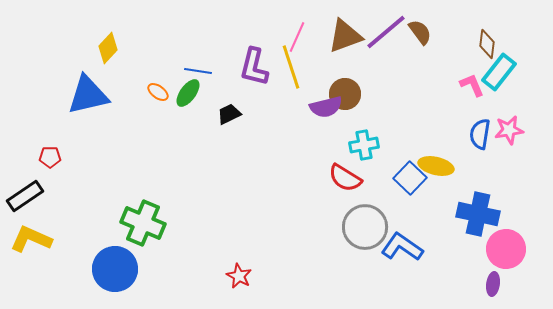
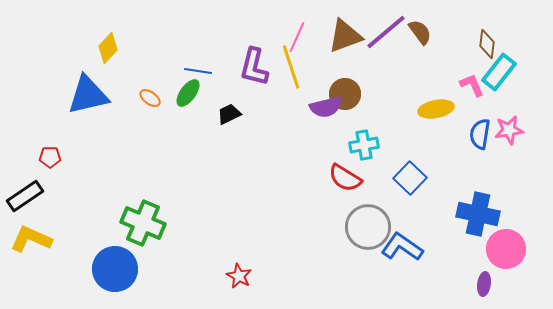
orange ellipse: moved 8 px left, 6 px down
yellow ellipse: moved 57 px up; rotated 24 degrees counterclockwise
gray circle: moved 3 px right
purple ellipse: moved 9 px left
